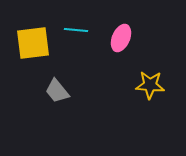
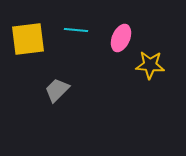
yellow square: moved 5 px left, 4 px up
yellow star: moved 20 px up
gray trapezoid: moved 1 px up; rotated 84 degrees clockwise
